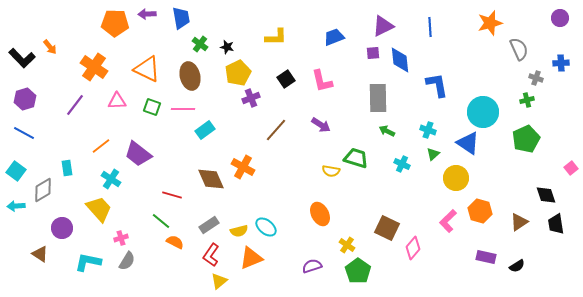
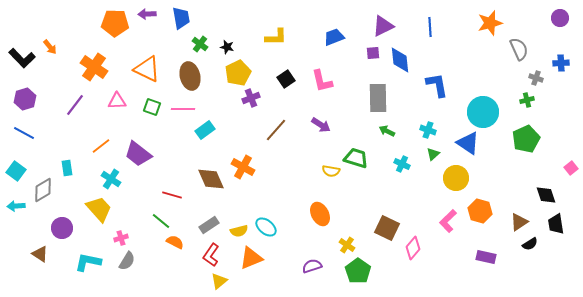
black semicircle at (517, 266): moved 13 px right, 22 px up
